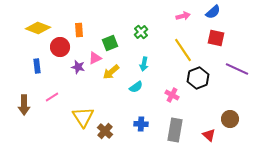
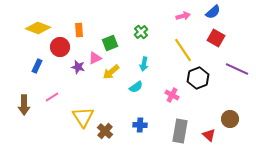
red square: rotated 18 degrees clockwise
blue rectangle: rotated 32 degrees clockwise
blue cross: moved 1 px left, 1 px down
gray rectangle: moved 5 px right, 1 px down
